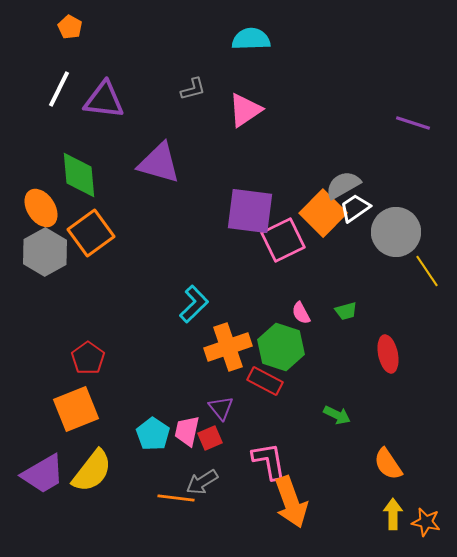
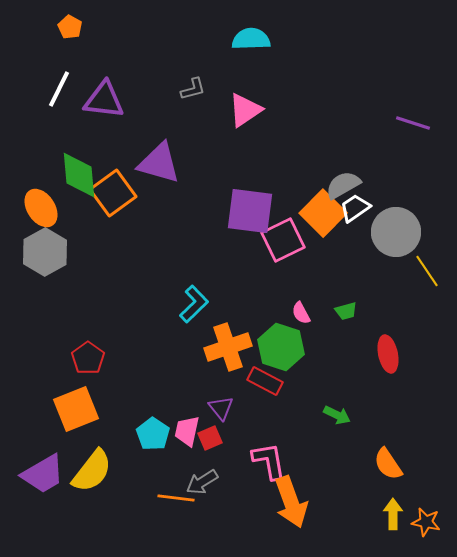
orange square at (91, 233): moved 22 px right, 40 px up
